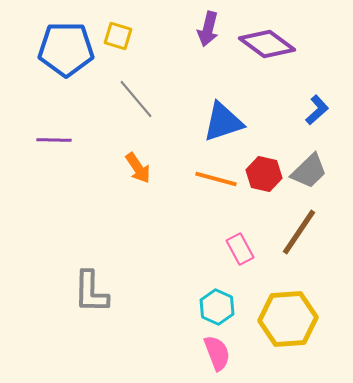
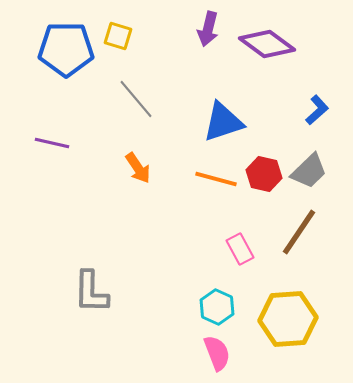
purple line: moved 2 px left, 3 px down; rotated 12 degrees clockwise
